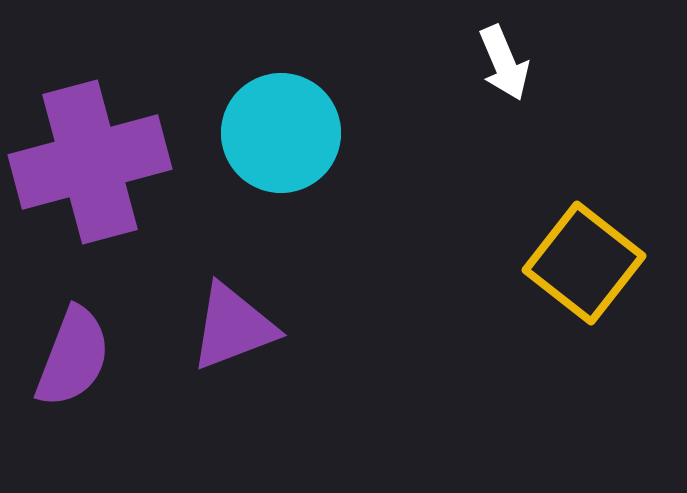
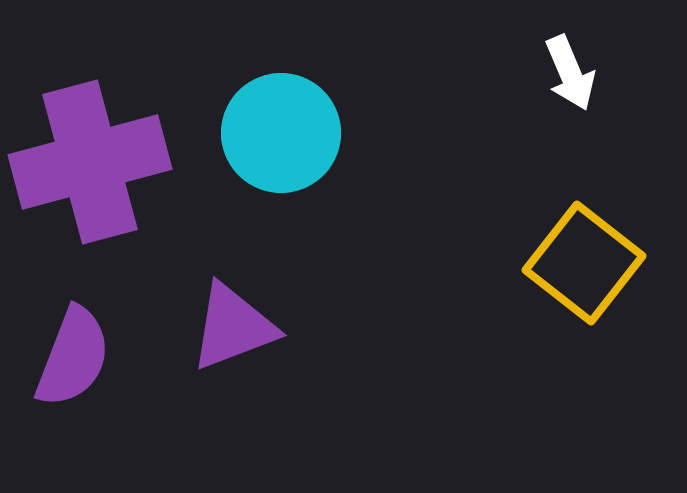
white arrow: moved 66 px right, 10 px down
